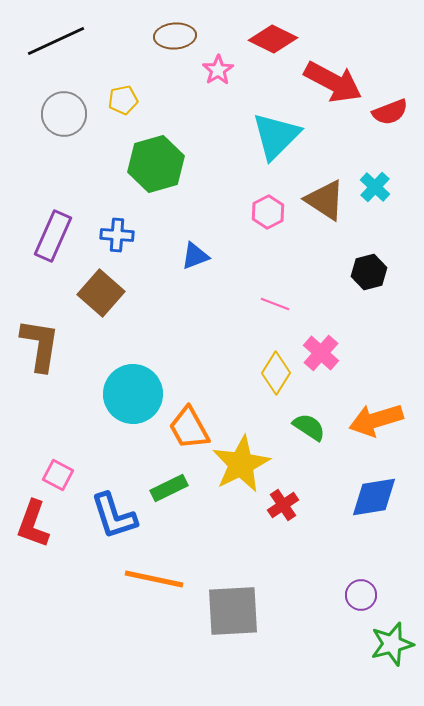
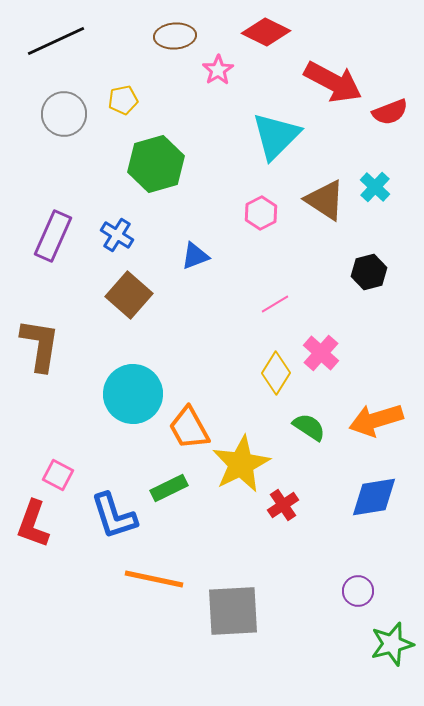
red diamond: moved 7 px left, 7 px up
pink hexagon: moved 7 px left, 1 px down
blue cross: rotated 28 degrees clockwise
brown square: moved 28 px right, 2 px down
pink line: rotated 52 degrees counterclockwise
purple circle: moved 3 px left, 4 px up
